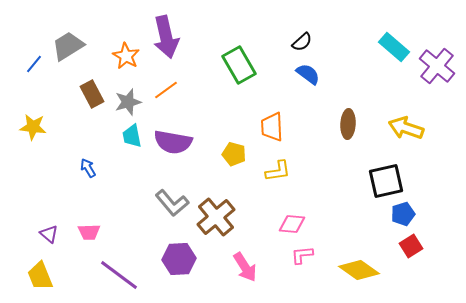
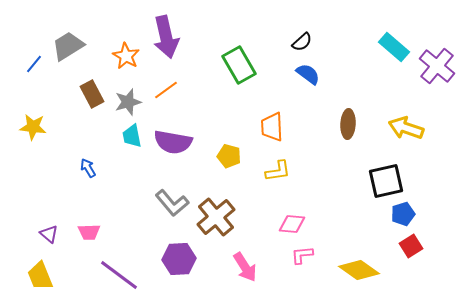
yellow pentagon: moved 5 px left, 2 px down
